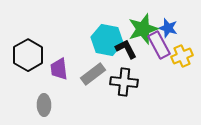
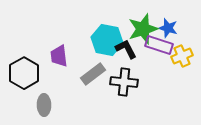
purple rectangle: rotated 44 degrees counterclockwise
black hexagon: moved 4 px left, 18 px down
purple trapezoid: moved 13 px up
